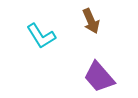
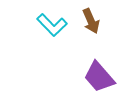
cyan L-shape: moved 11 px right, 11 px up; rotated 12 degrees counterclockwise
